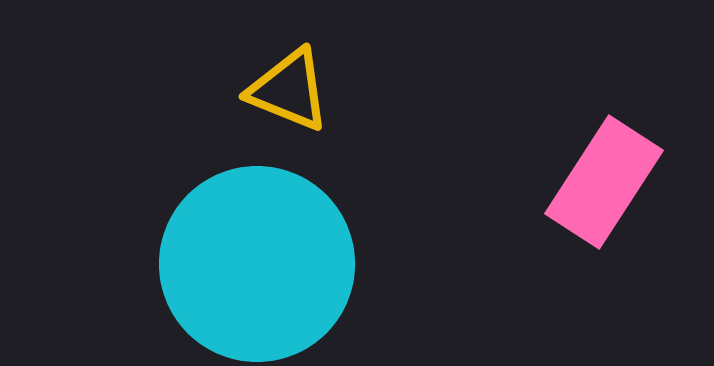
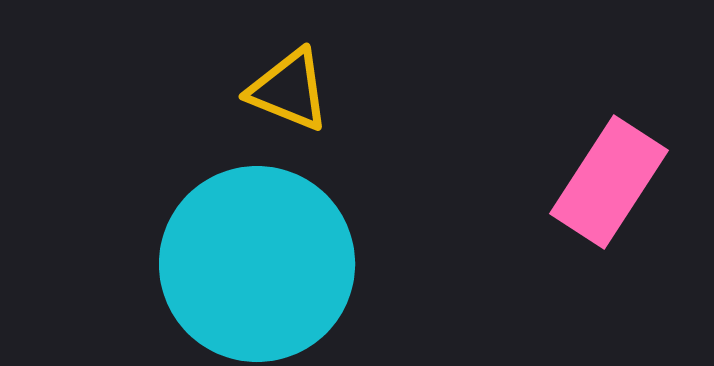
pink rectangle: moved 5 px right
